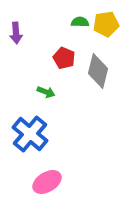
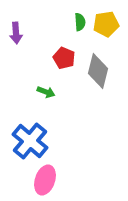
green semicircle: rotated 84 degrees clockwise
blue cross: moved 7 px down
pink ellipse: moved 2 px left, 2 px up; rotated 40 degrees counterclockwise
